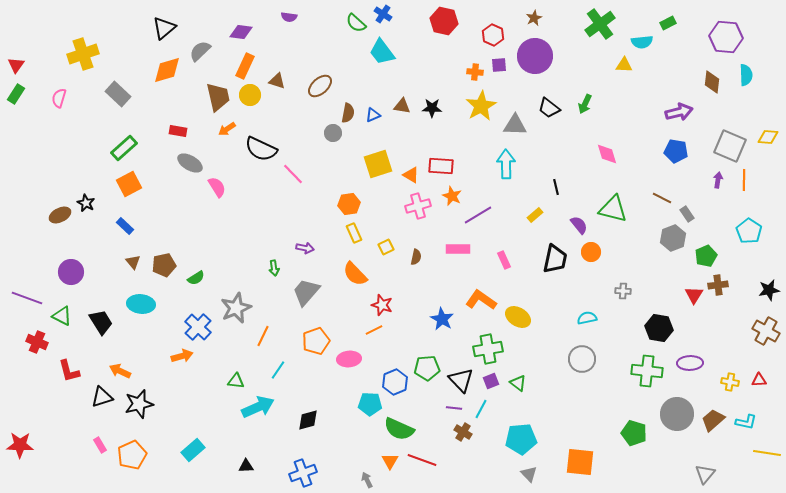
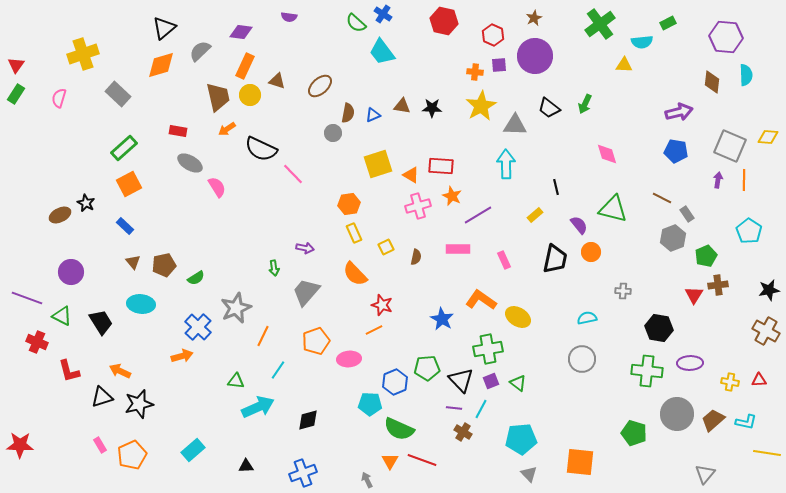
orange diamond at (167, 70): moved 6 px left, 5 px up
